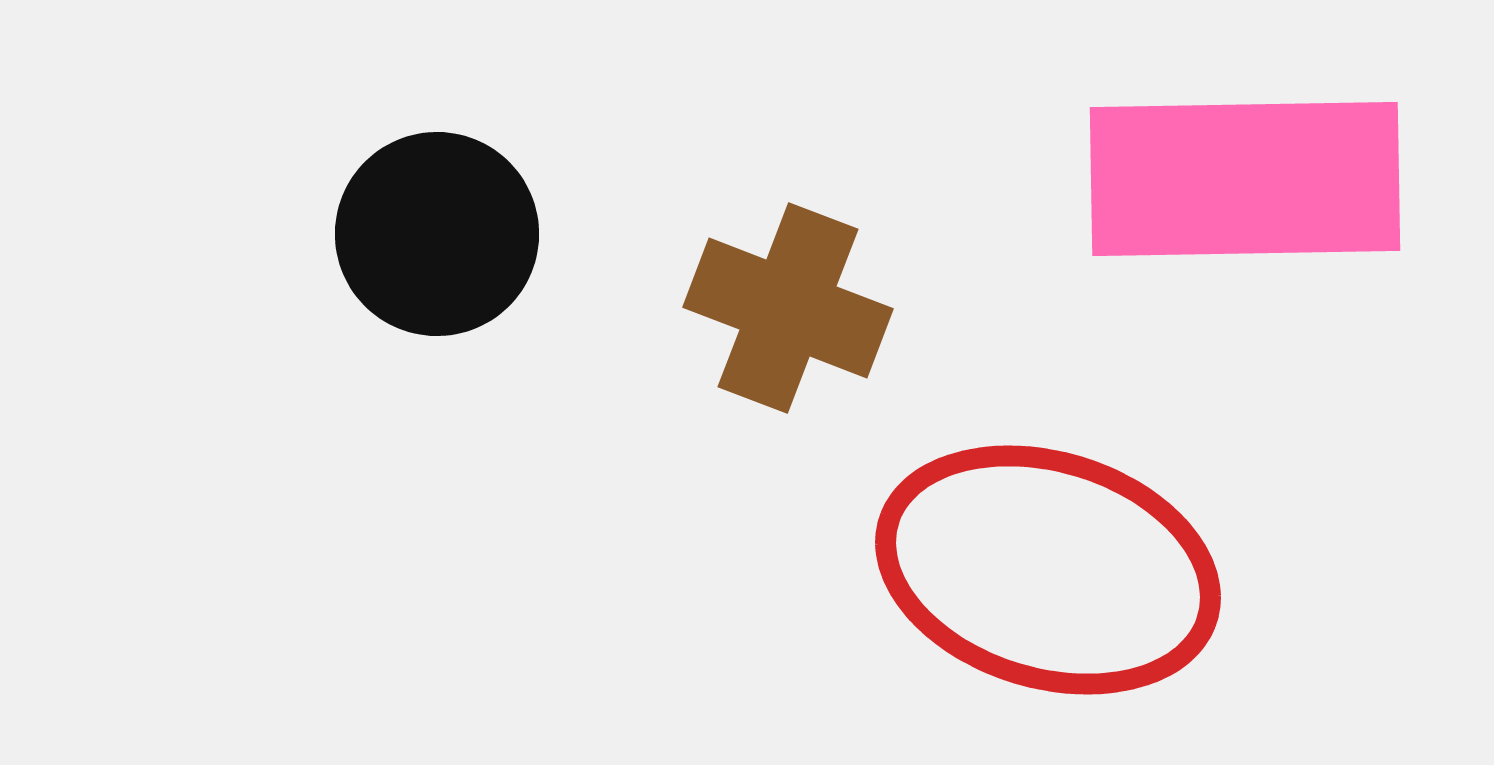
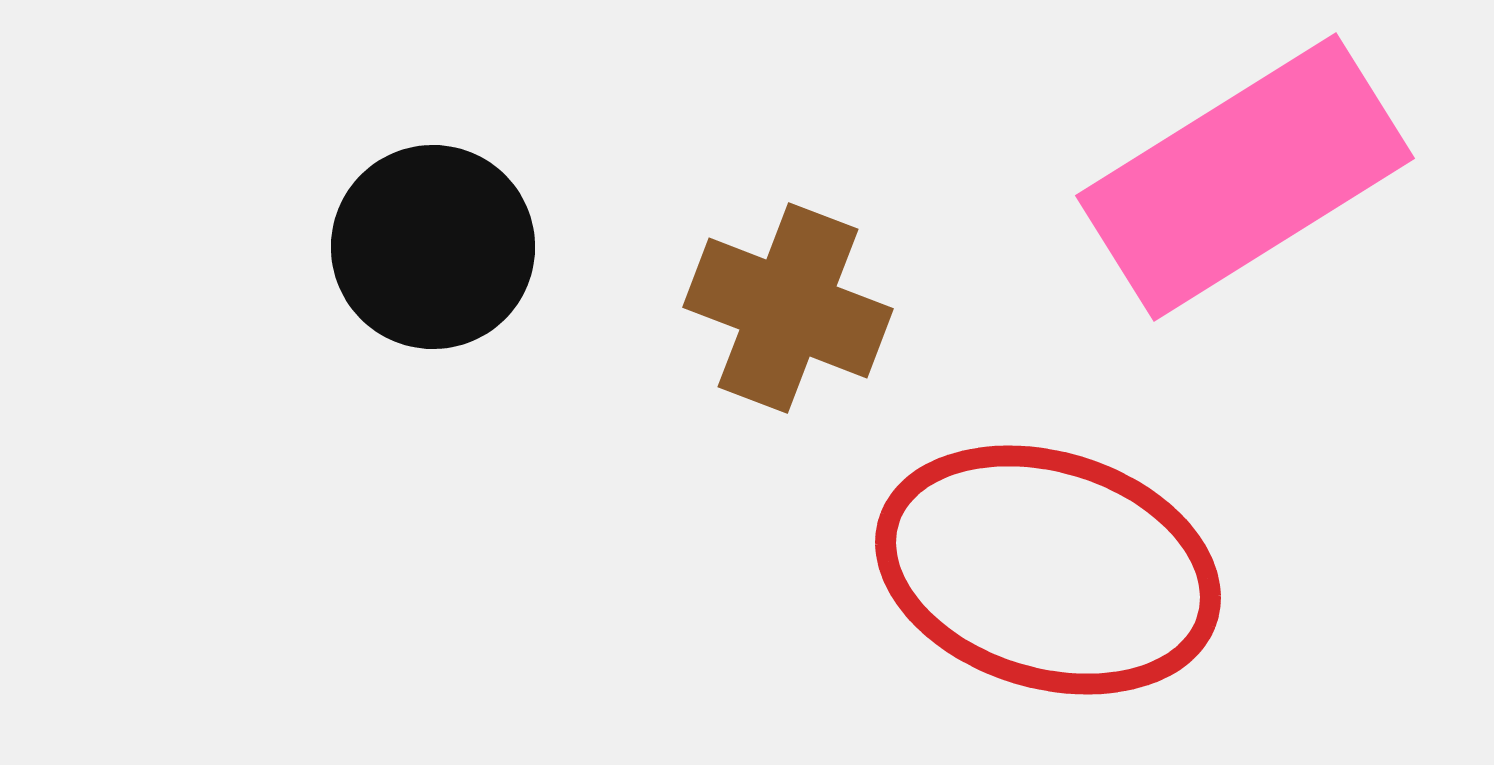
pink rectangle: moved 2 px up; rotated 31 degrees counterclockwise
black circle: moved 4 px left, 13 px down
